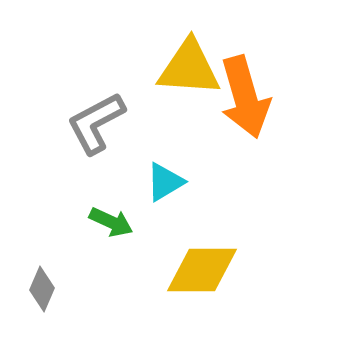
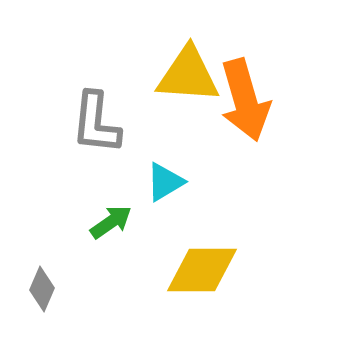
yellow triangle: moved 1 px left, 7 px down
orange arrow: moved 3 px down
gray L-shape: rotated 56 degrees counterclockwise
green arrow: rotated 60 degrees counterclockwise
